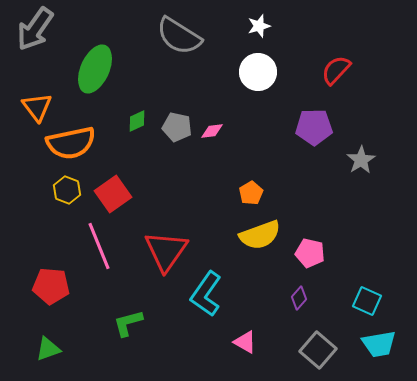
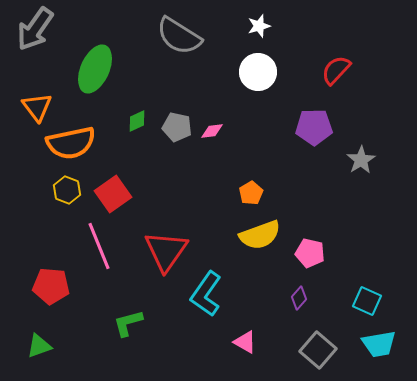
green triangle: moved 9 px left, 3 px up
